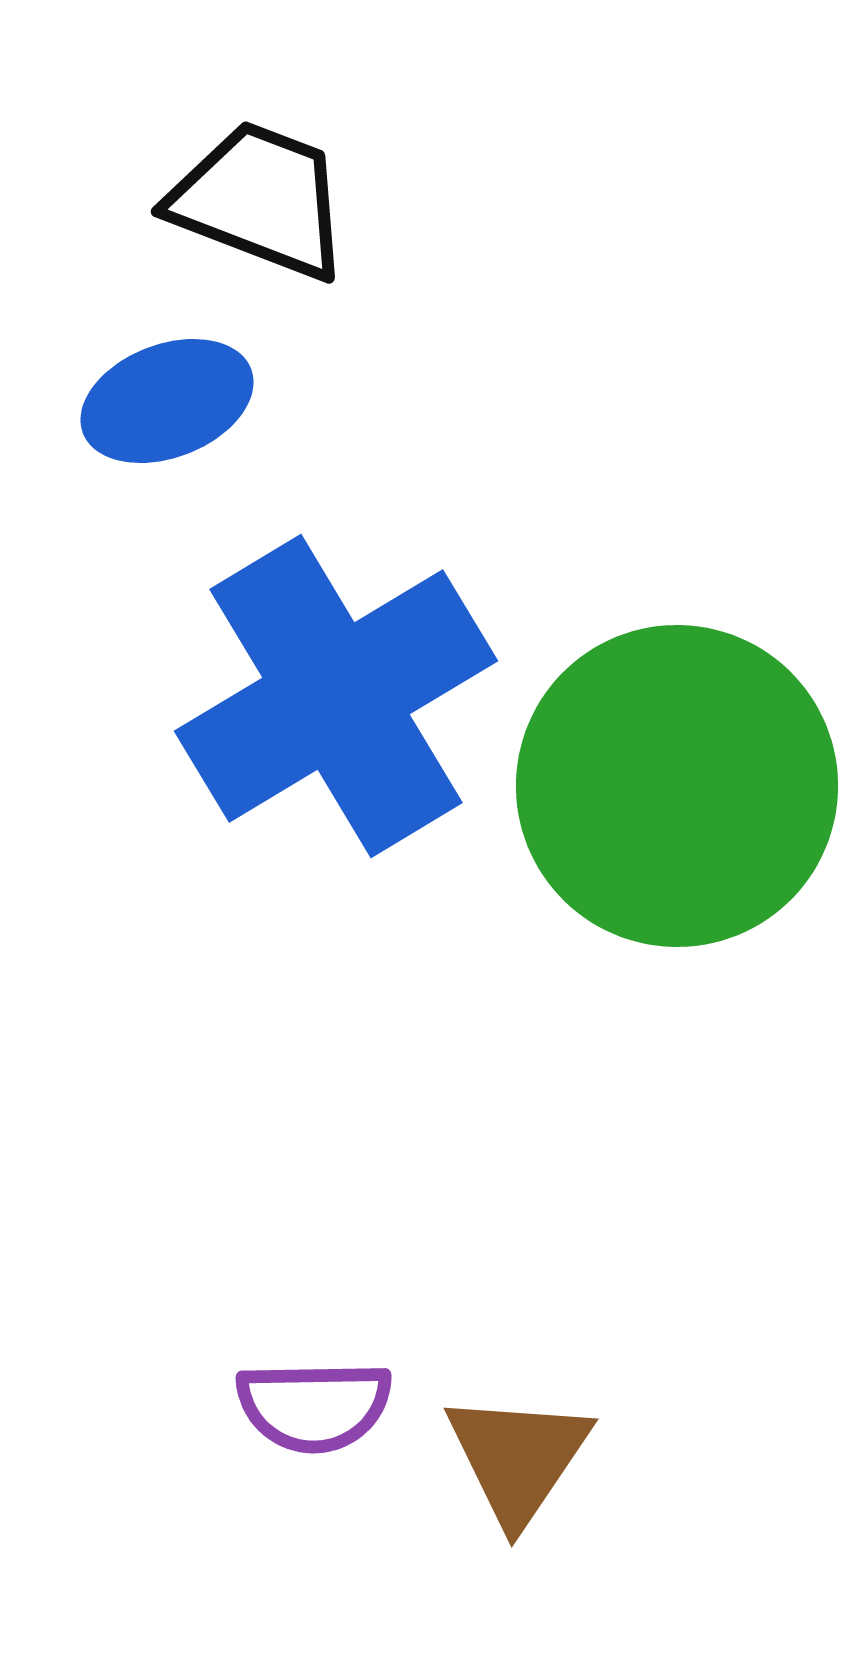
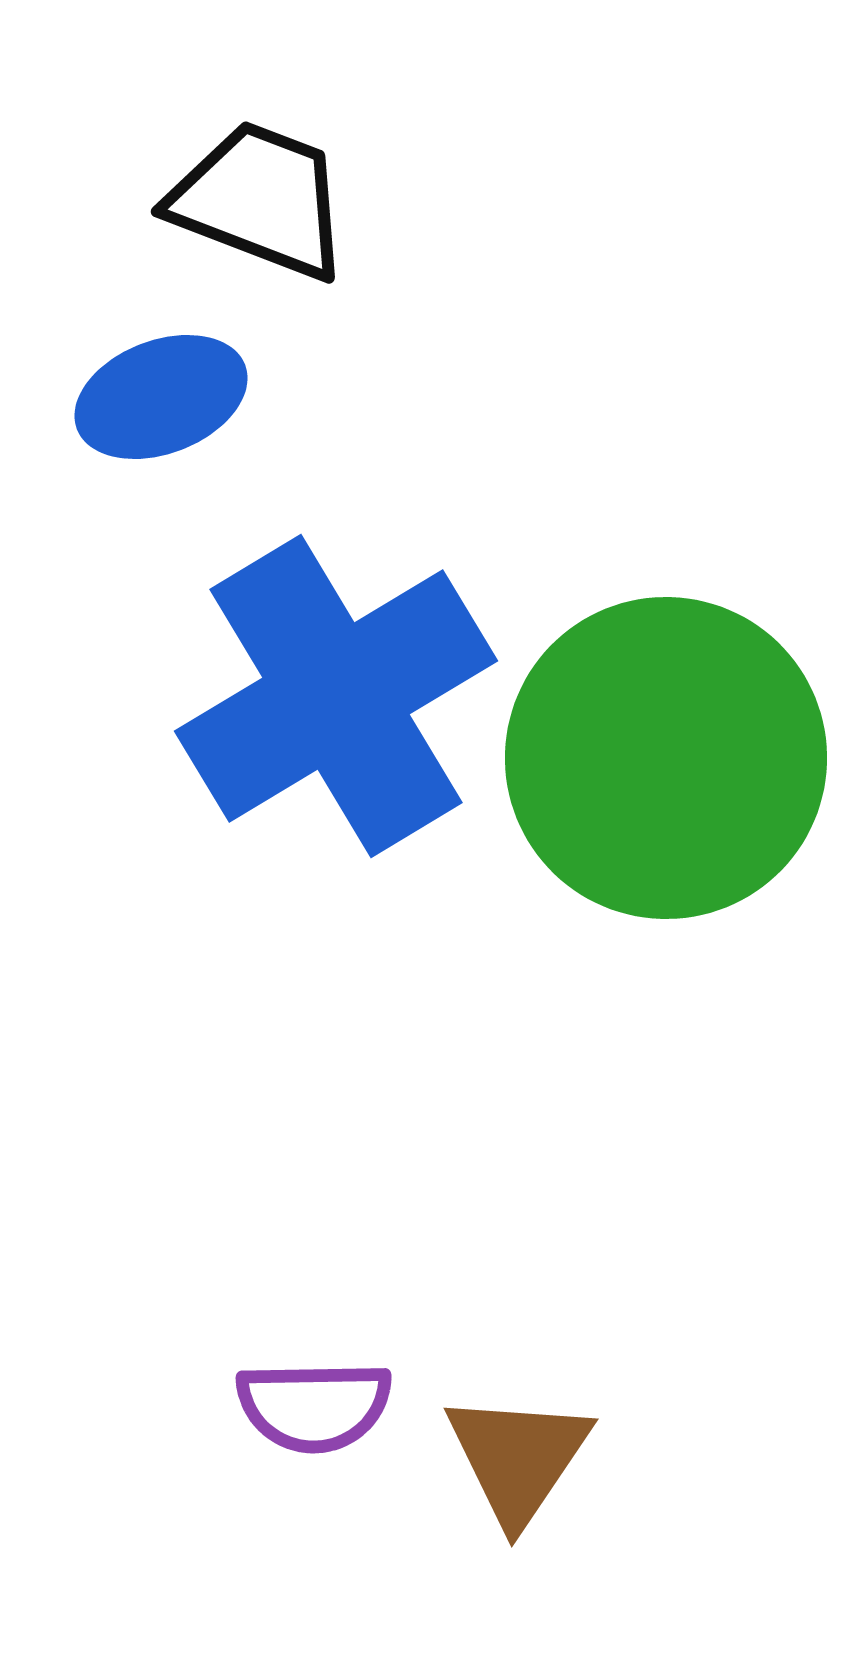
blue ellipse: moved 6 px left, 4 px up
green circle: moved 11 px left, 28 px up
